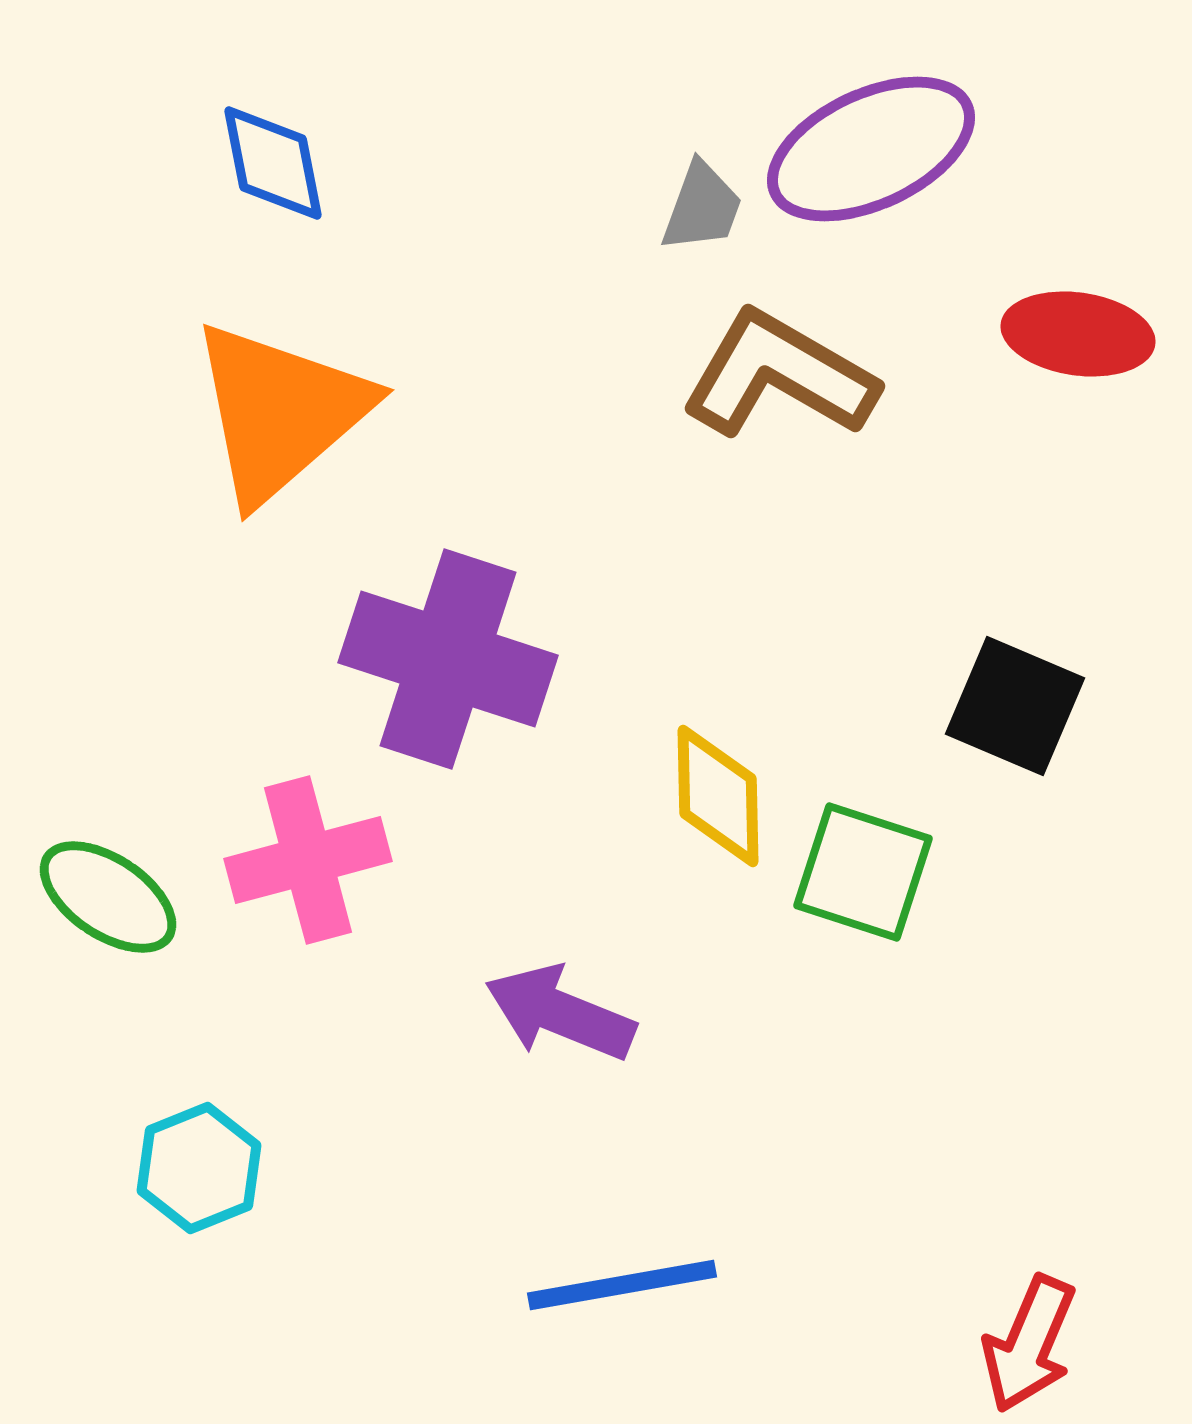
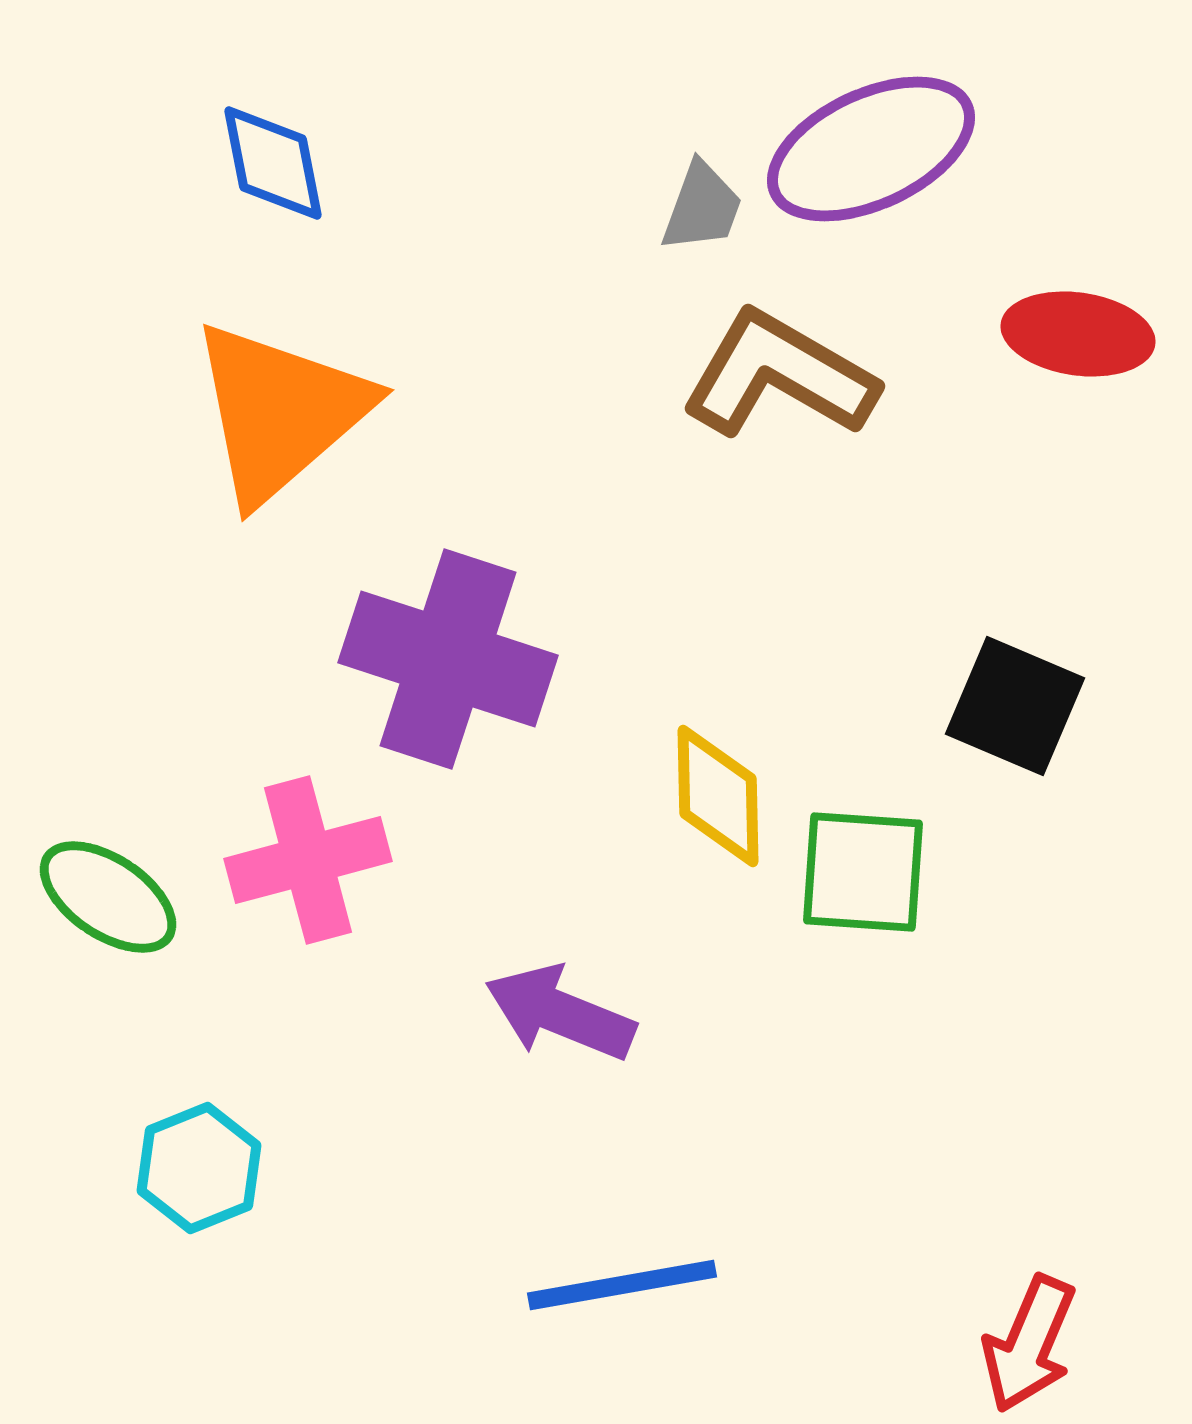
green square: rotated 14 degrees counterclockwise
